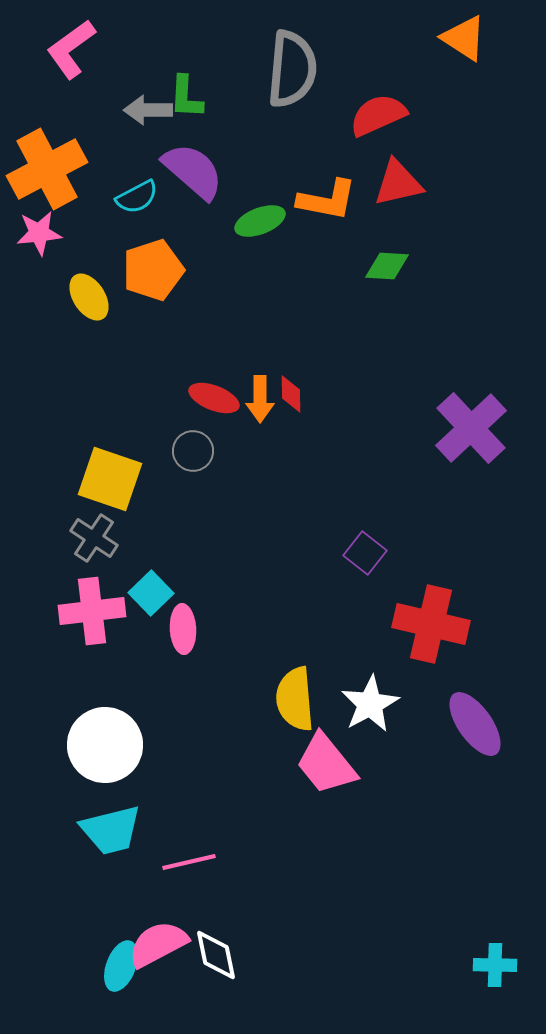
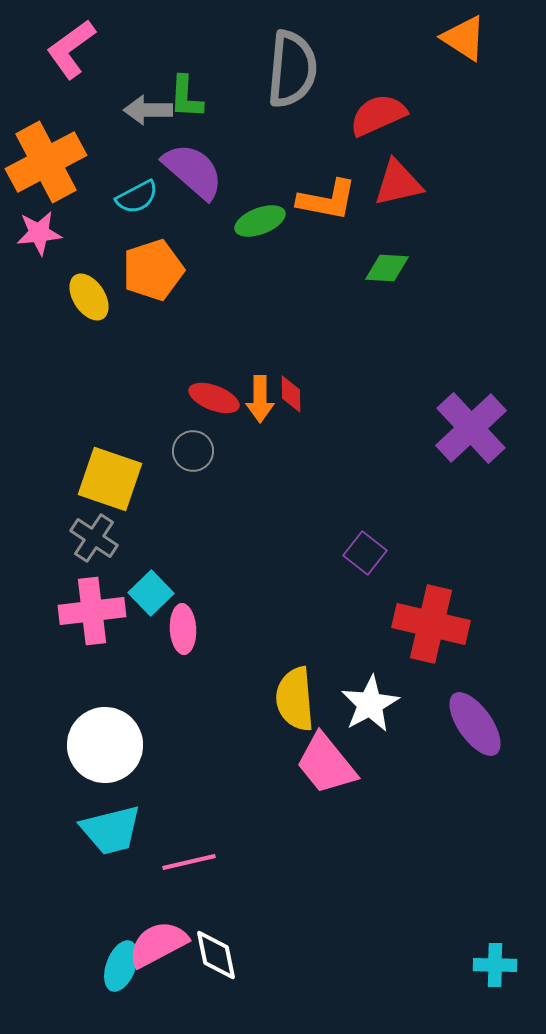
orange cross: moved 1 px left, 7 px up
green diamond: moved 2 px down
